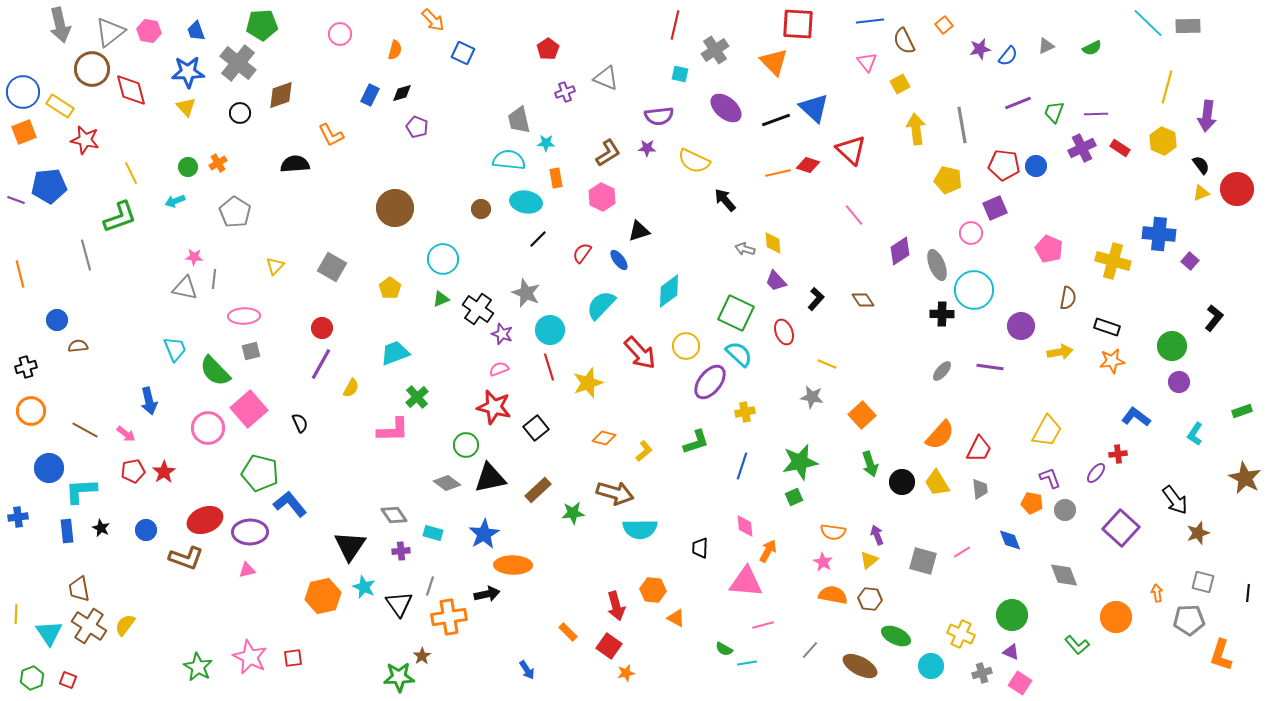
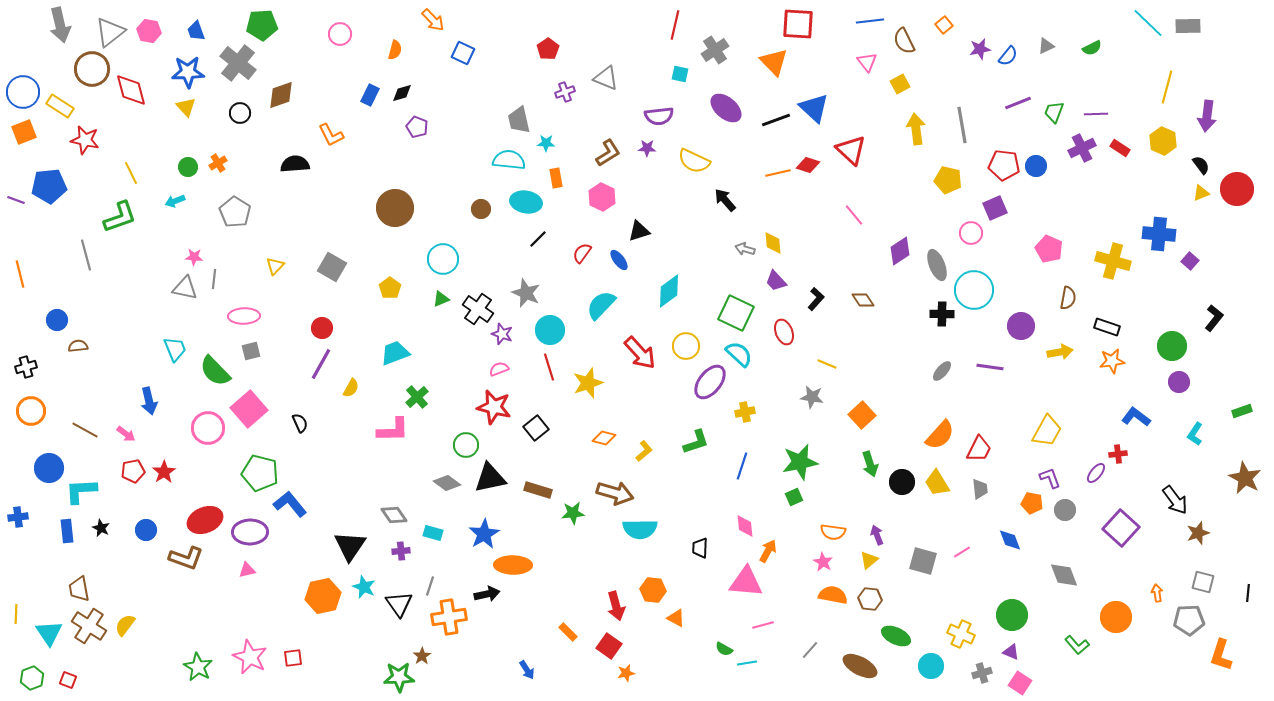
brown rectangle at (538, 490): rotated 60 degrees clockwise
